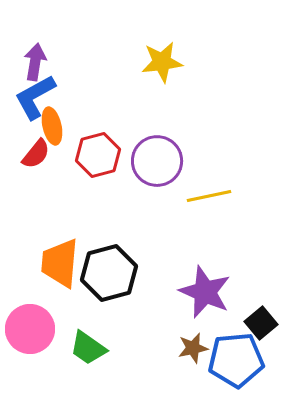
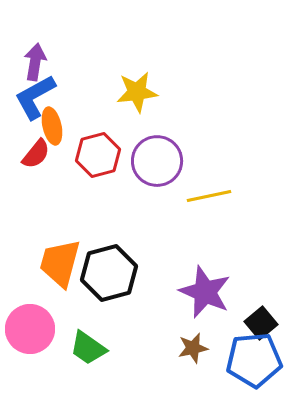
yellow star: moved 25 px left, 30 px down
orange trapezoid: rotated 10 degrees clockwise
blue pentagon: moved 18 px right
